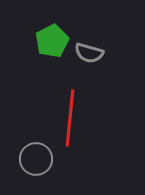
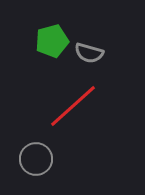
green pentagon: rotated 12 degrees clockwise
red line: moved 3 px right, 12 px up; rotated 42 degrees clockwise
